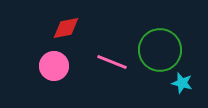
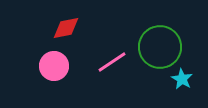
green circle: moved 3 px up
pink line: rotated 56 degrees counterclockwise
cyan star: moved 4 px up; rotated 15 degrees clockwise
